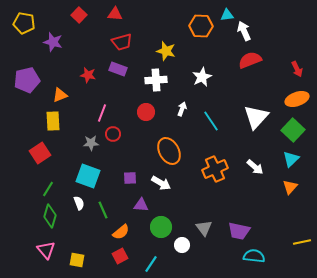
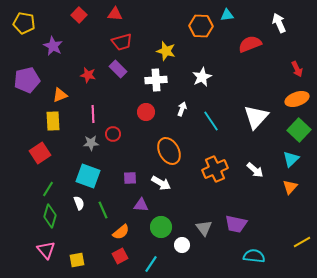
white arrow at (244, 31): moved 35 px right, 8 px up
purple star at (53, 42): moved 4 px down; rotated 12 degrees clockwise
red semicircle at (250, 60): moved 16 px up
purple rectangle at (118, 69): rotated 24 degrees clockwise
pink line at (102, 113): moved 9 px left, 1 px down; rotated 24 degrees counterclockwise
green square at (293, 130): moved 6 px right
white arrow at (255, 167): moved 3 px down
purple trapezoid at (239, 231): moved 3 px left, 7 px up
yellow line at (302, 242): rotated 18 degrees counterclockwise
yellow square at (77, 260): rotated 21 degrees counterclockwise
